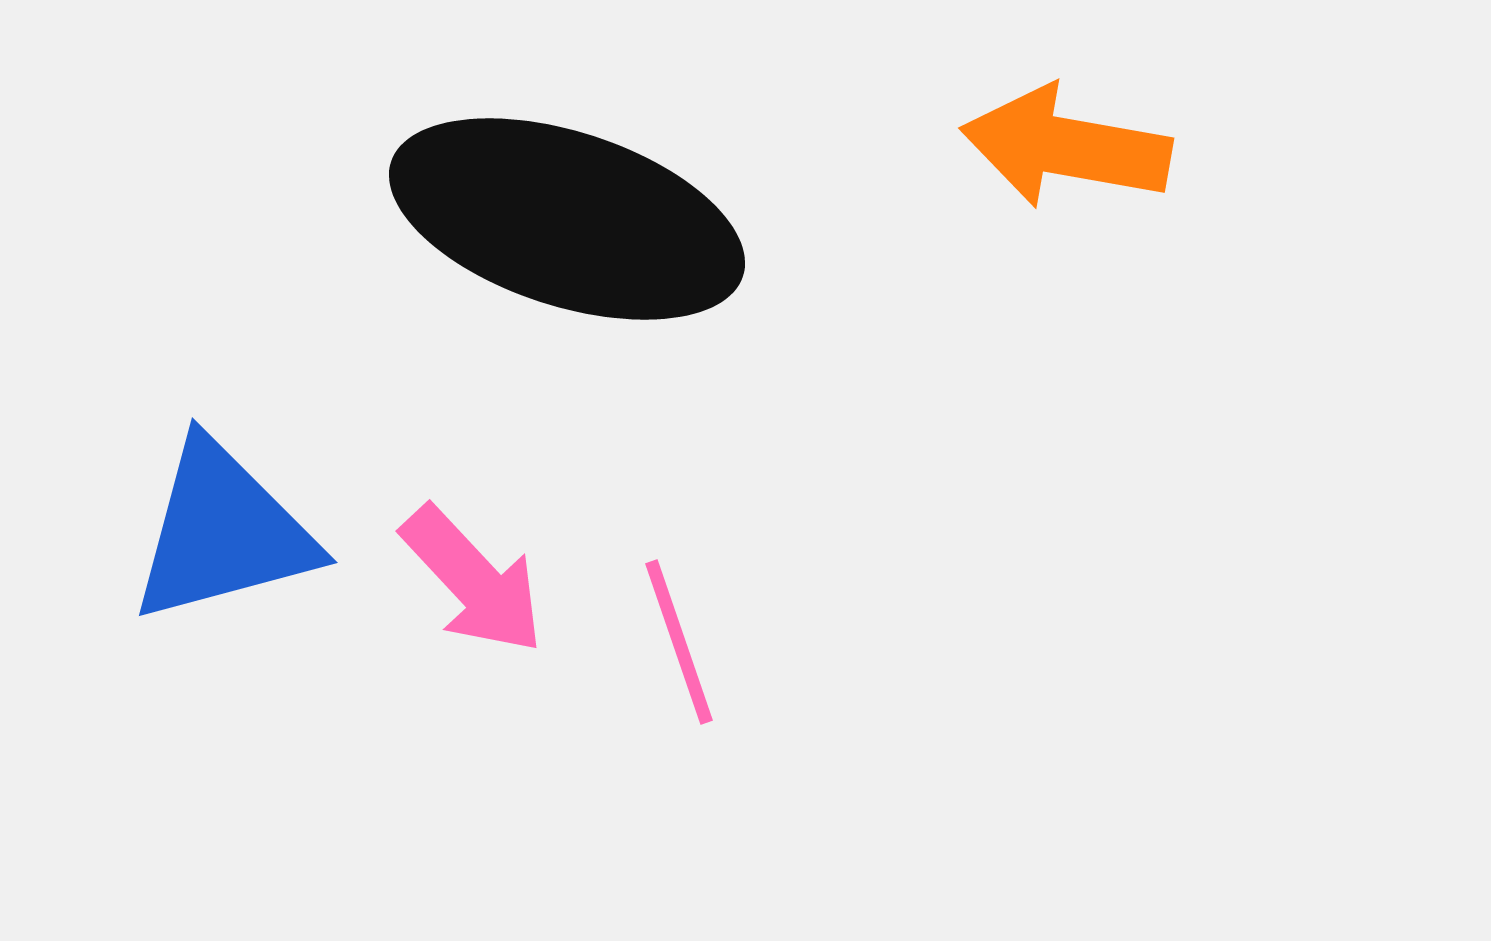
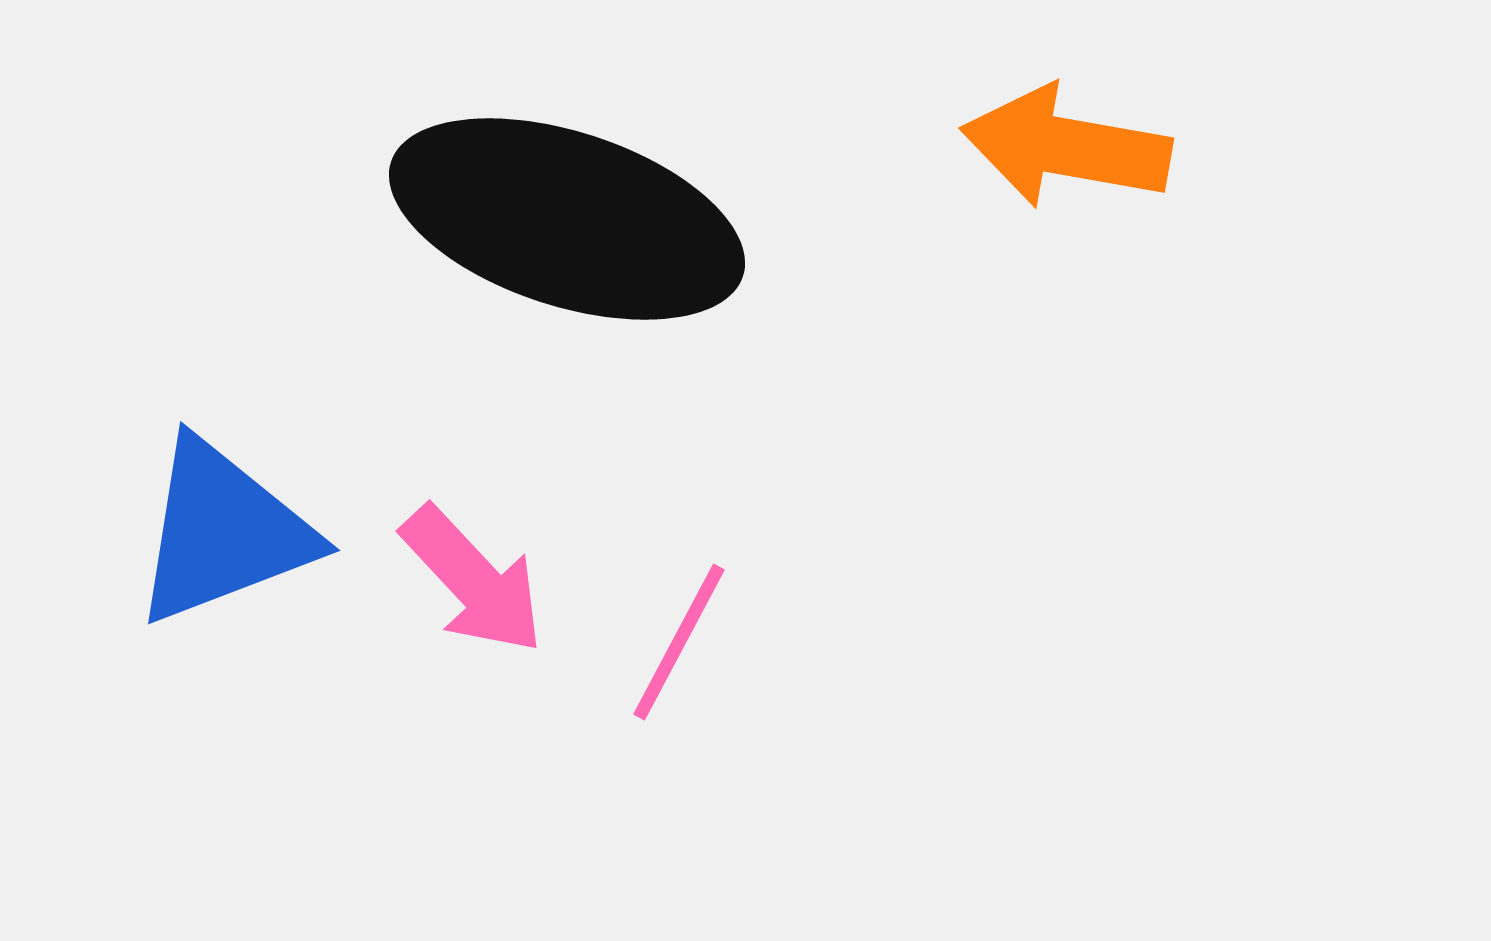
blue triangle: rotated 6 degrees counterclockwise
pink line: rotated 47 degrees clockwise
